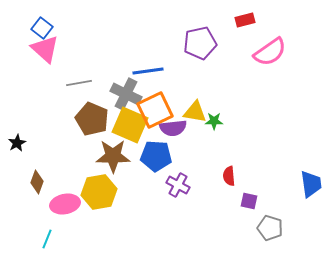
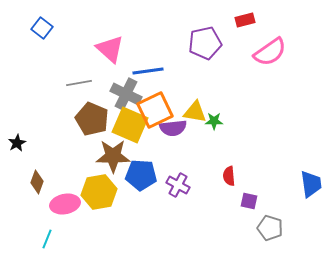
purple pentagon: moved 5 px right
pink triangle: moved 65 px right
blue pentagon: moved 15 px left, 19 px down
